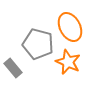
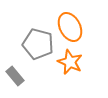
orange star: moved 2 px right
gray rectangle: moved 2 px right, 8 px down
